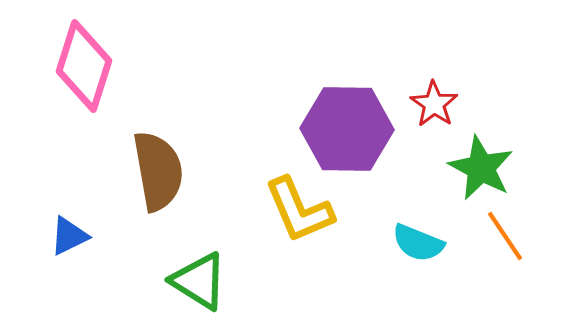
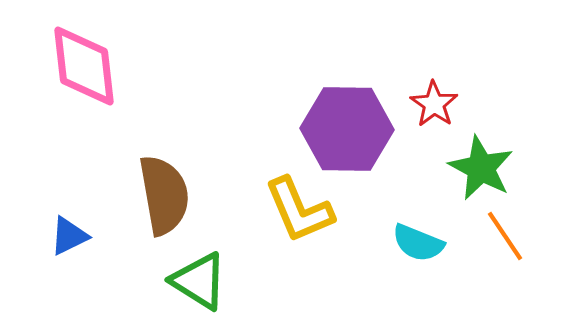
pink diamond: rotated 24 degrees counterclockwise
brown semicircle: moved 6 px right, 24 px down
